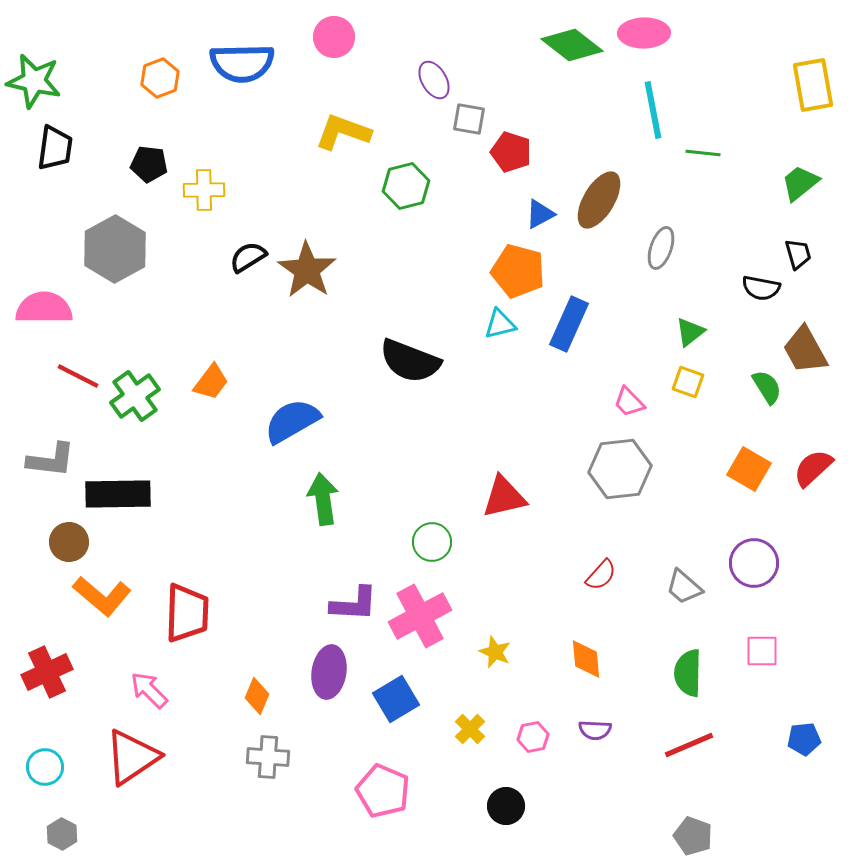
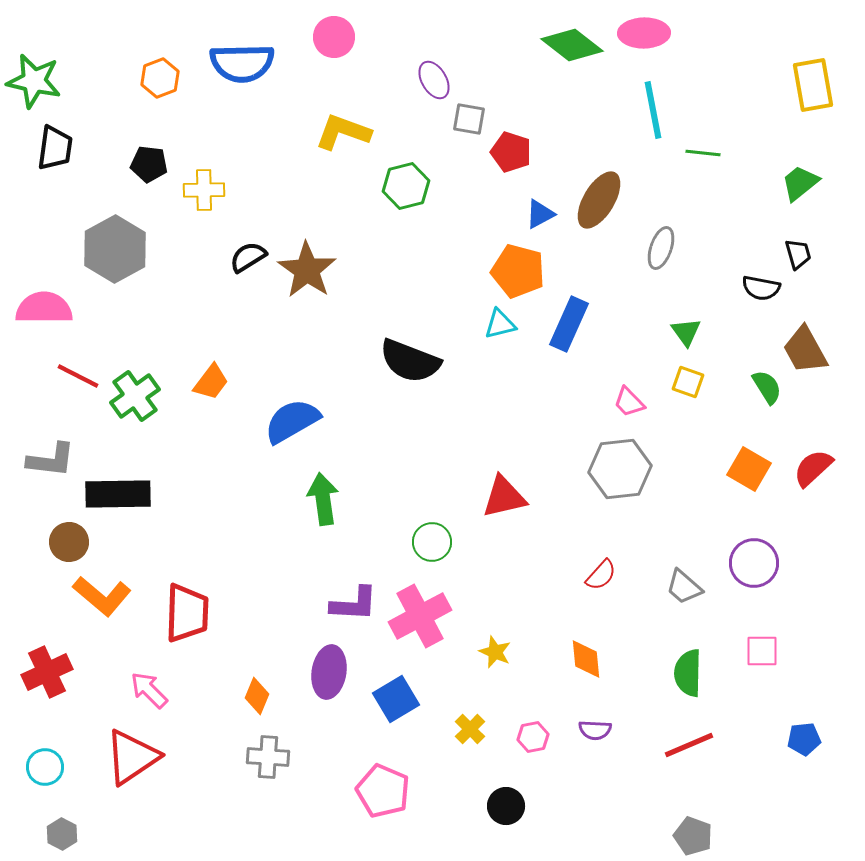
green triangle at (690, 332): moved 4 px left; rotated 28 degrees counterclockwise
